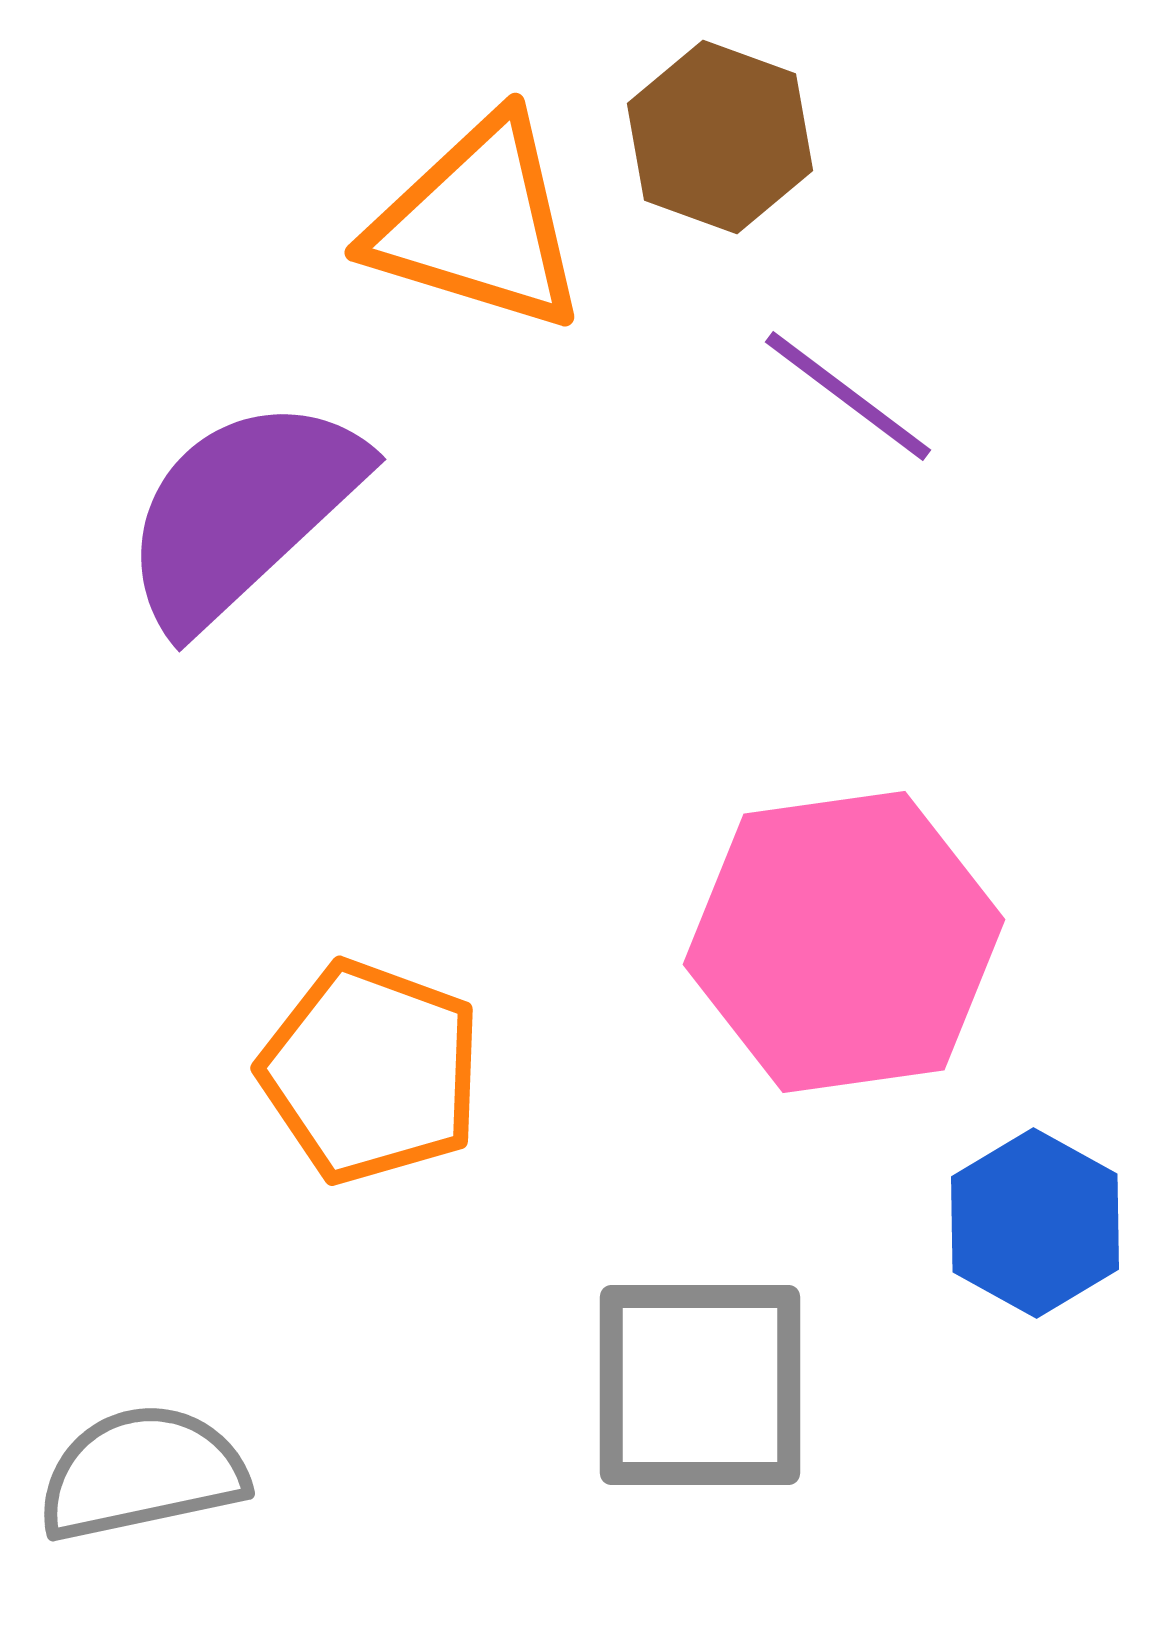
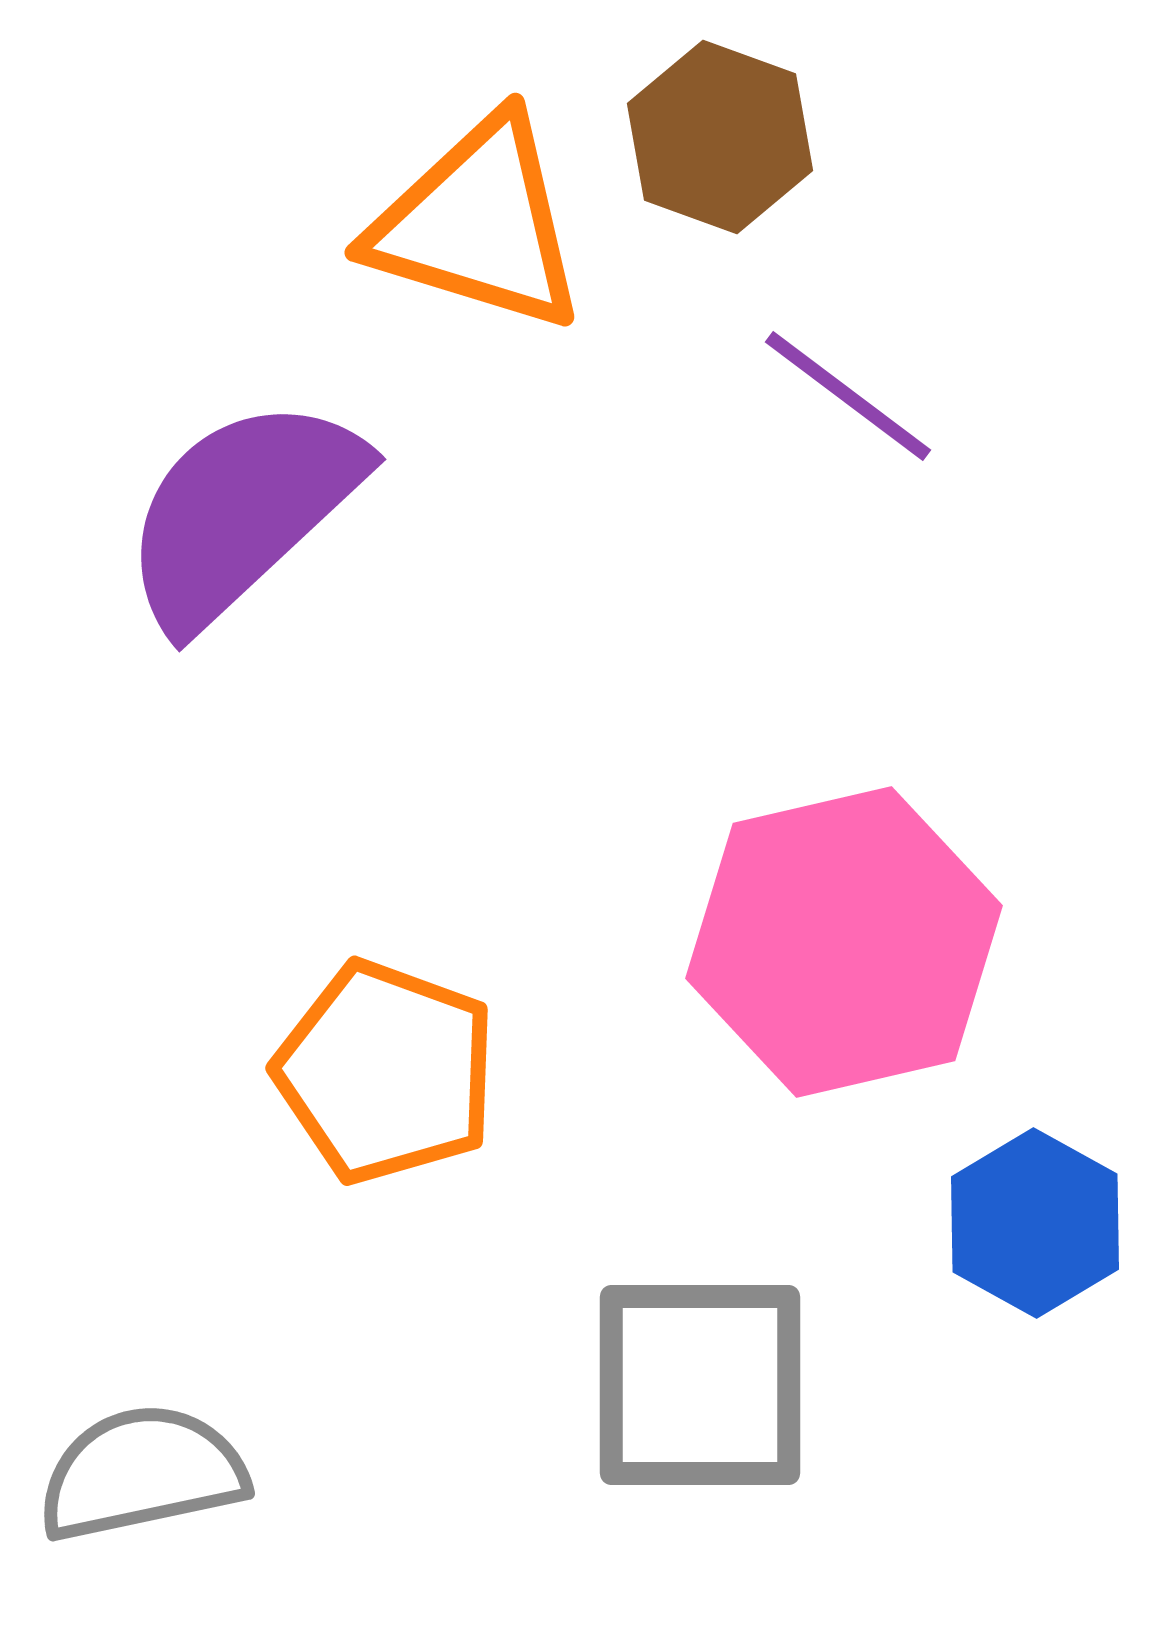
pink hexagon: rotated 5 degrees counterclockwise
orange pentagon: moved 15 px right
